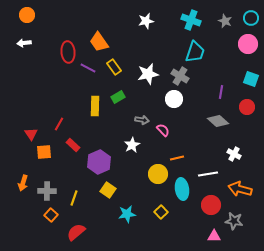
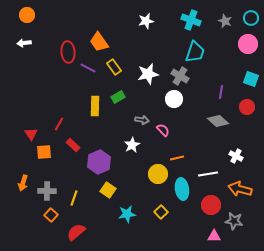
white cross at (234, 154): moved 2 px right, 2 px down
